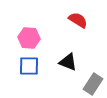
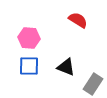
black triangle: moved 2 px left, 5 px down
